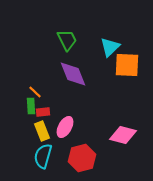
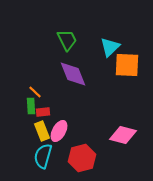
pink ellipse: moved 6 px left, 4 px down
